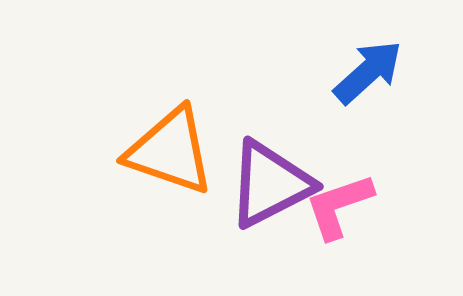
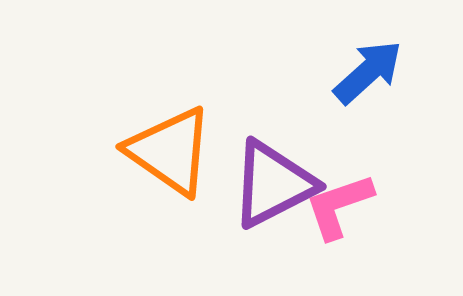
orange triangle: rotated 16 degrees clockwise
purple triangle: moved 3 px right
